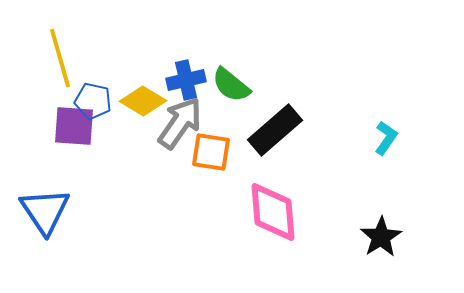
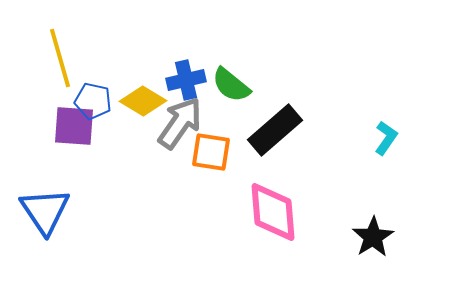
black star: moved 8 px left
